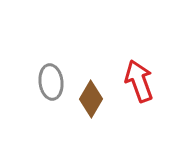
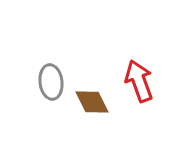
brown diamond: moved 1 px right, 3 px down; rotated 57 degrees counterclockwise
